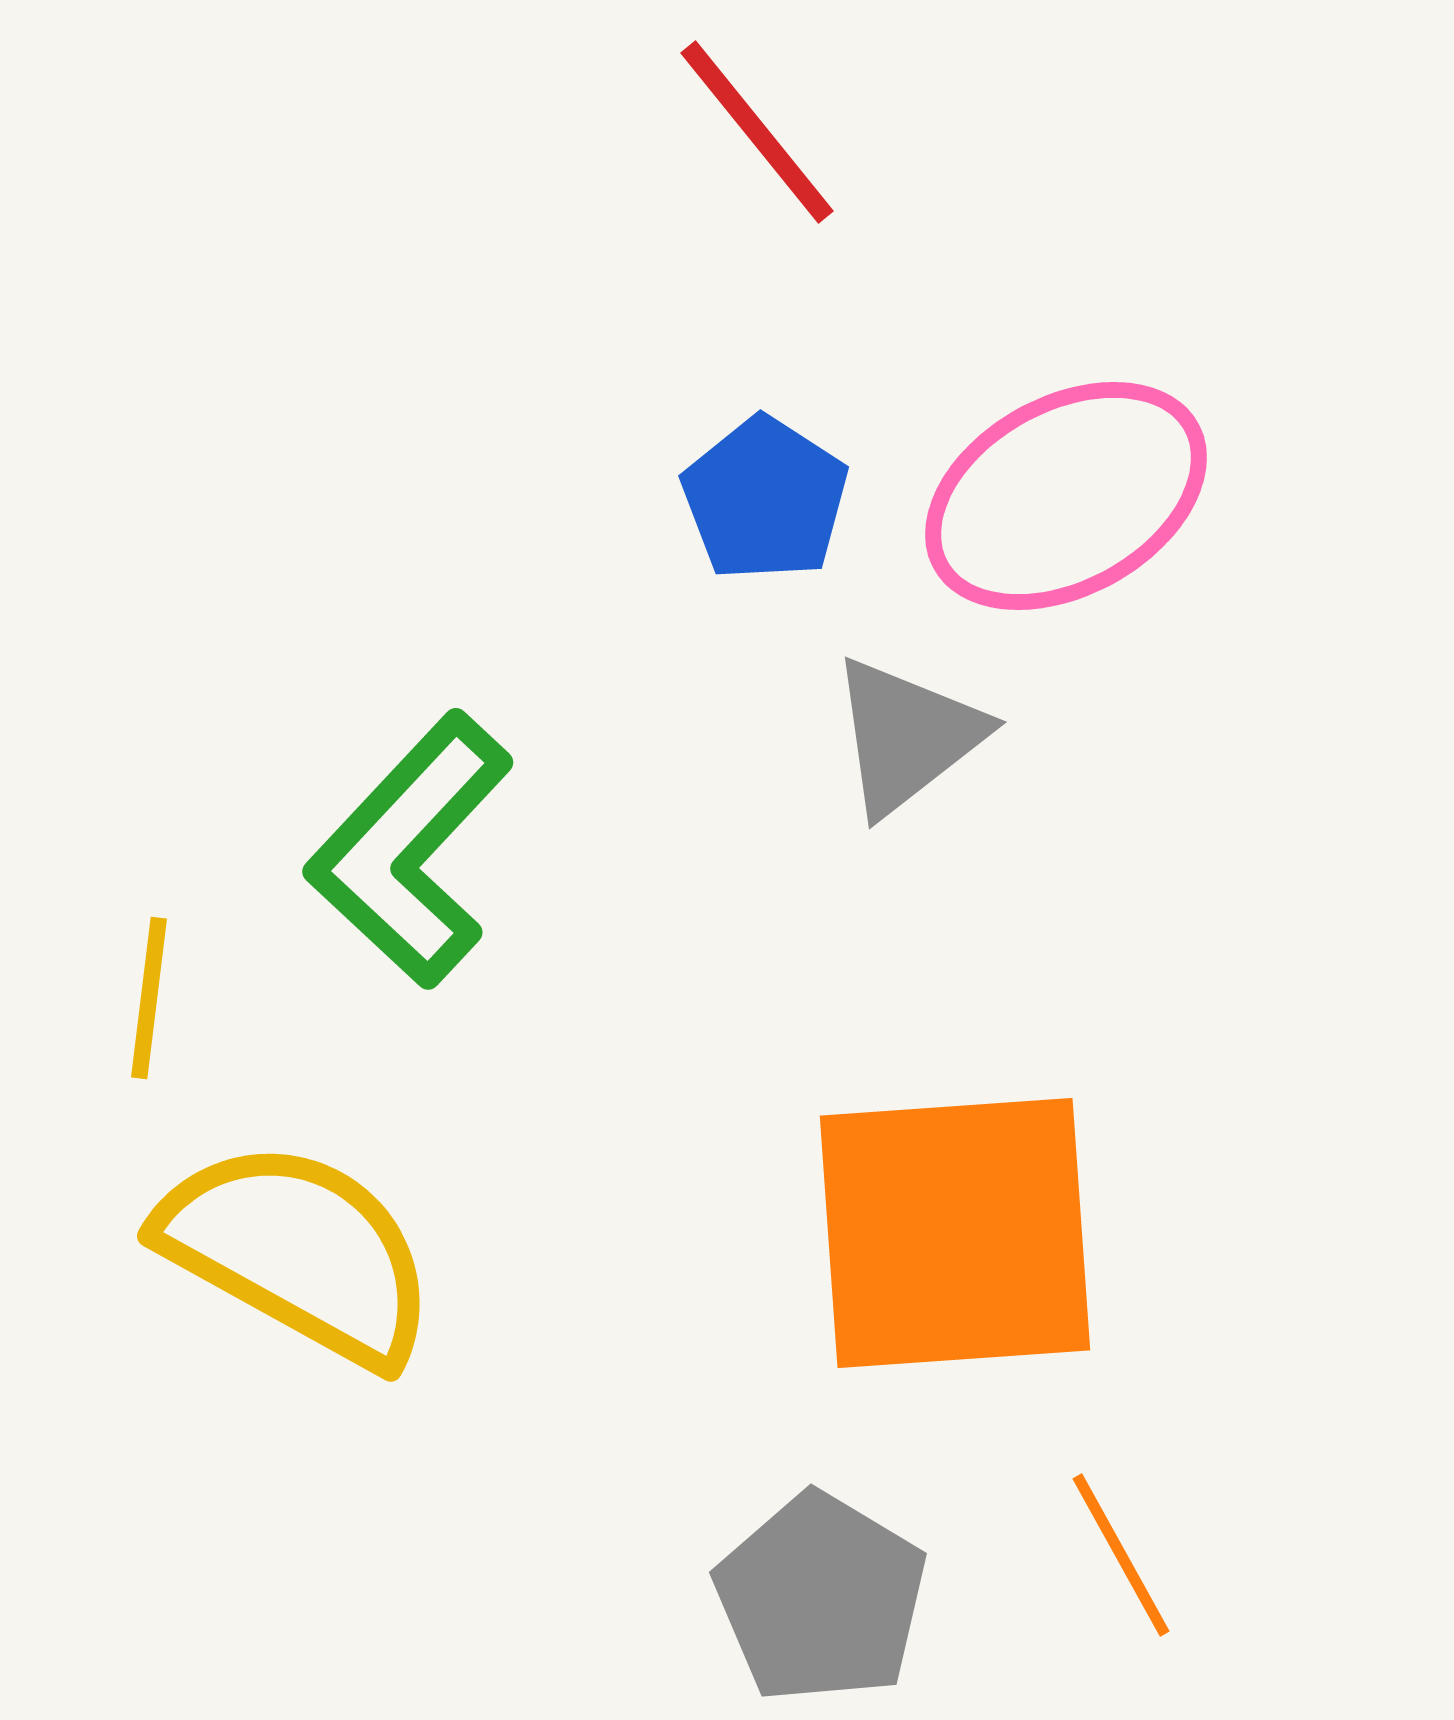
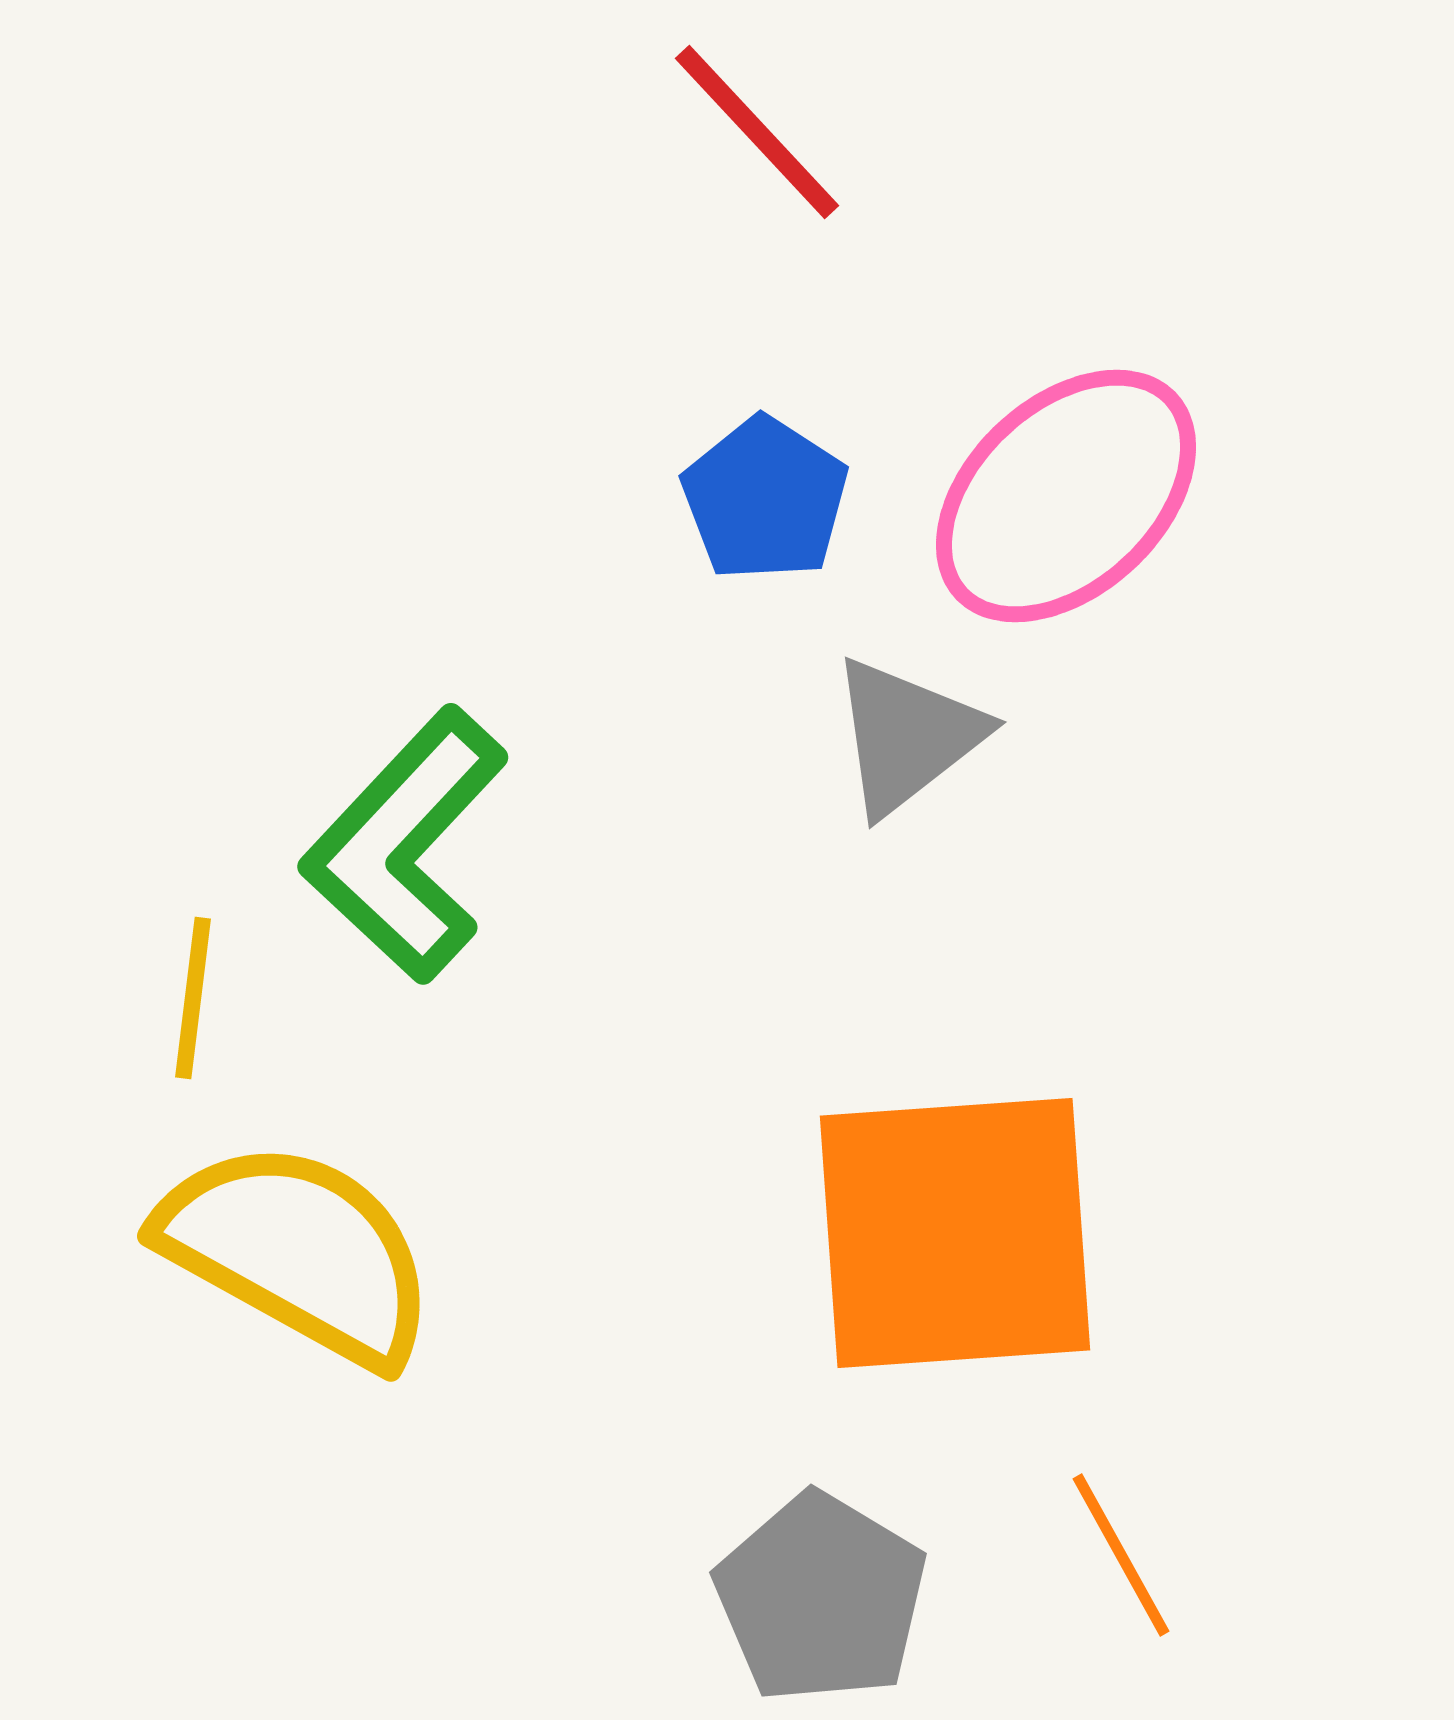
red line: rotated 4 degrees counterclockwise
pink ellipse: rotated 14 degrees counterclockwise
green L-shape: moved 5 px left, 5 px up
yellow line: moved 44 px right
